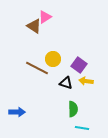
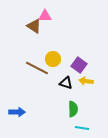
pink triangle: moved 1 px up; rotated 32 degrees clockwise
